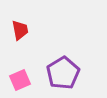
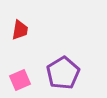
red trapezoid: rotated 20 degrees clockwise
